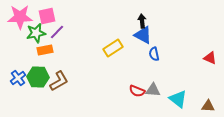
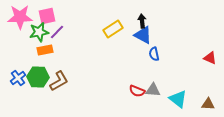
green star: moved 3 px right, 1 px up
yellow rectangle: moved 19 px up
brown triangle: moved 2 px up
